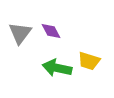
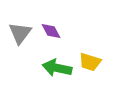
yellow trapezoid: moved 1 px right, 1 px down
